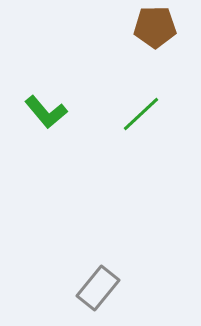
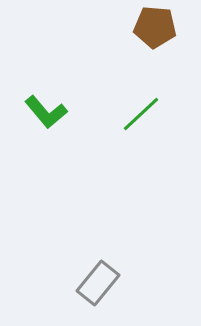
brown pentagon: rotated 6 degrees clockwise
gray rectangle: moved 5 px up
